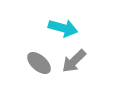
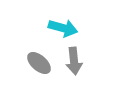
gray arrow: rotated 52 degrees counterclockwise
